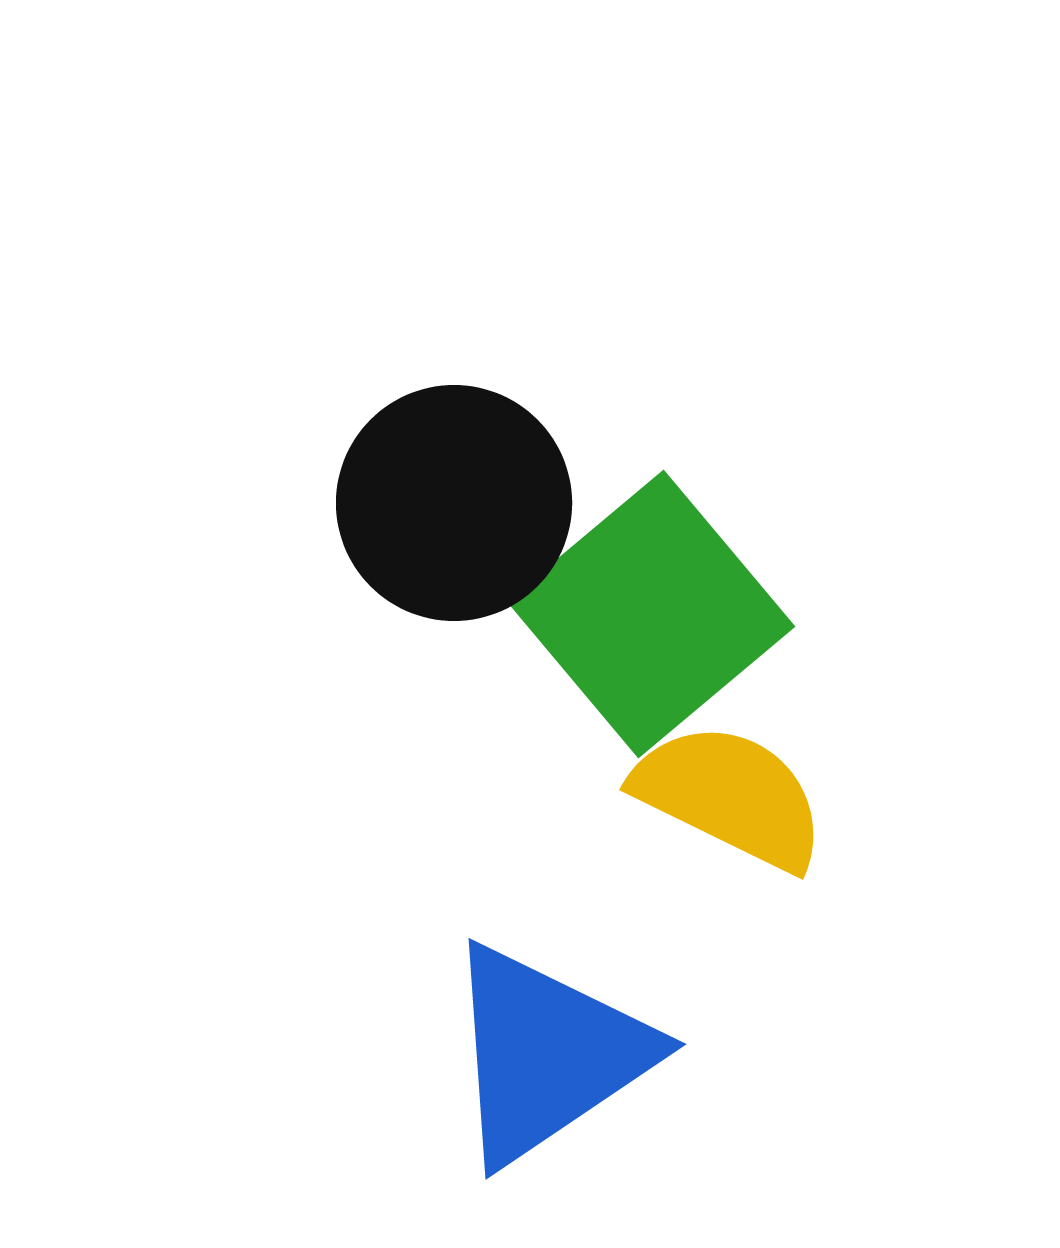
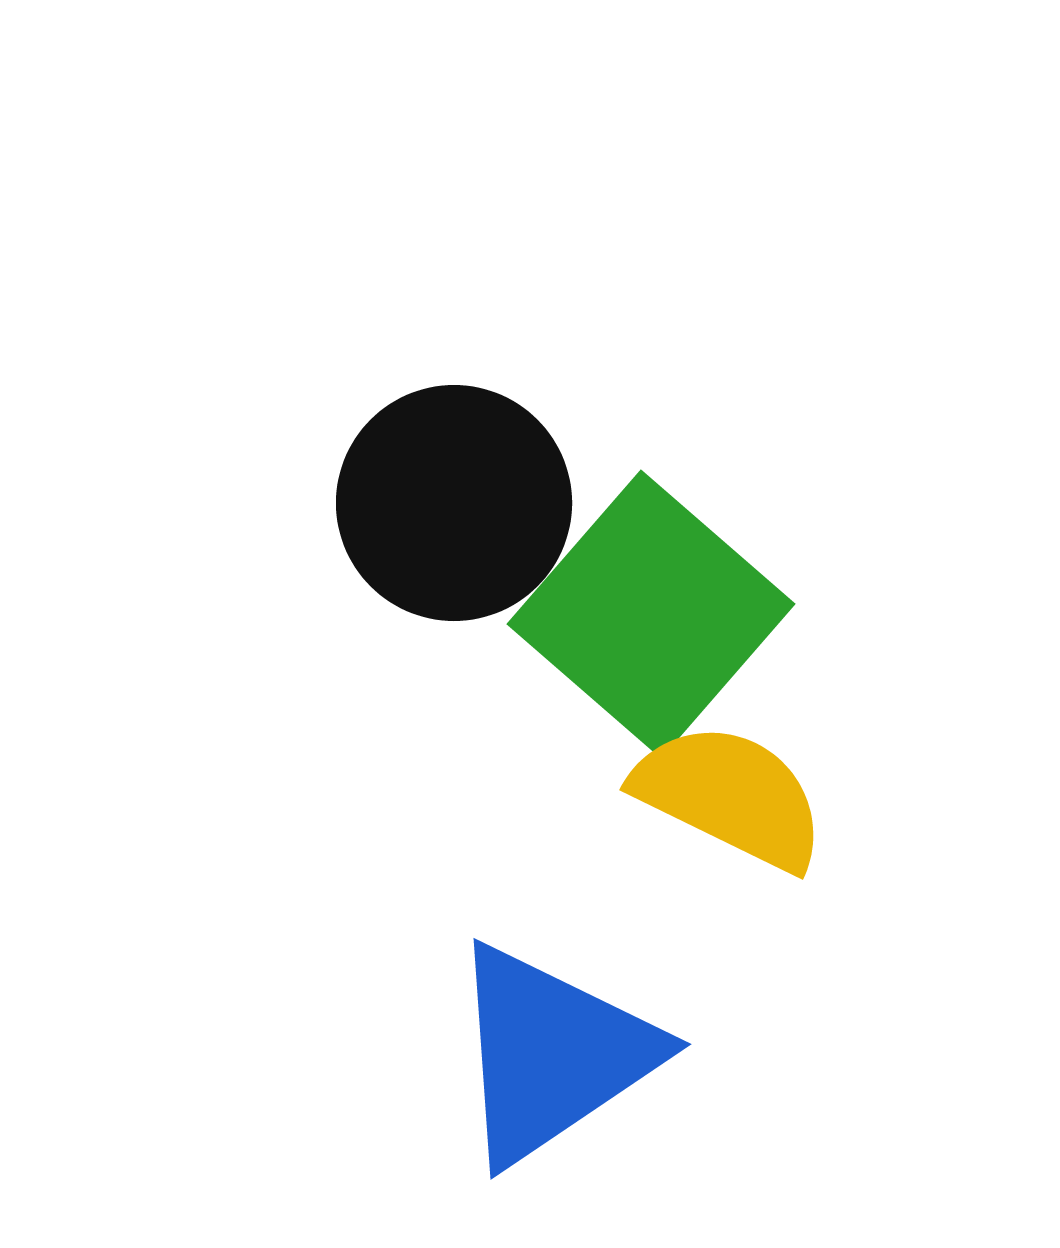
green square: rotated 9 degrees counterclockwise
blue triangle: moved 5 px right
